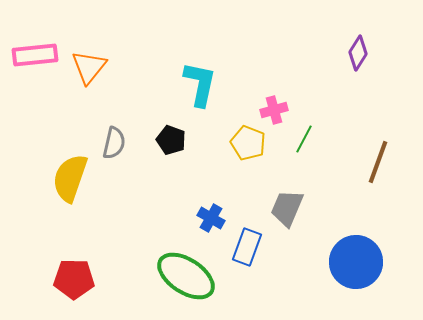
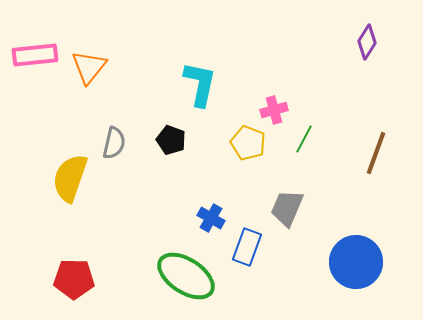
purple diamond: moved 9 px right, 11 px up
brown line: moved 2 px left, 9 px up
